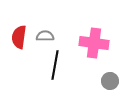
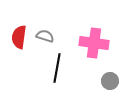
gray semicircle: rotated 18 degrees clockwise
black line: moved 2 px right, 3 px down
